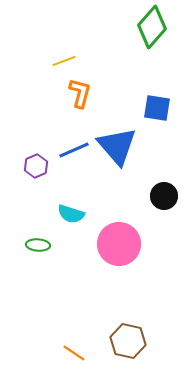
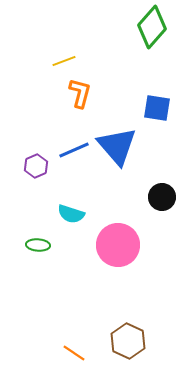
black circle: moved 2 px left, 1 px down
pink circle: moved 1 px left, 1 px down
brown hexagon: rotated 12 degrees clockwise
